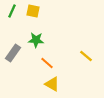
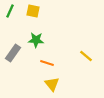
green line: moved 2 px left
orange line: rotated 24 degrees counterclockwise
yellow triangle: rotated 21 degrees clockwise
